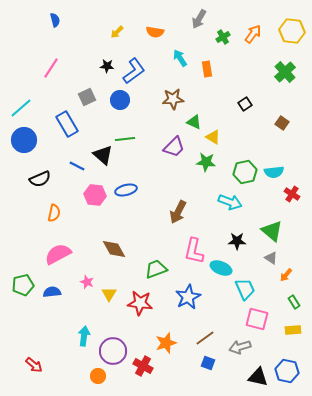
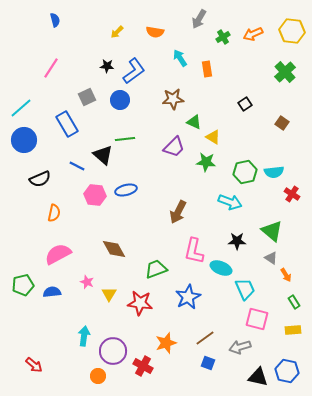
orange arrow at (253, 34): rotated 150 degrees counterclockwise
orange arrow at (286, 275): rotated 72 degrees counterclockwise
